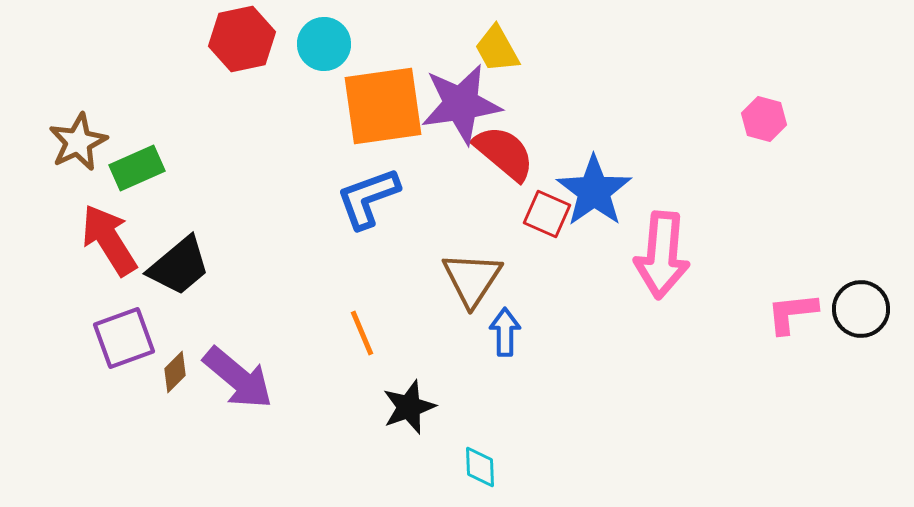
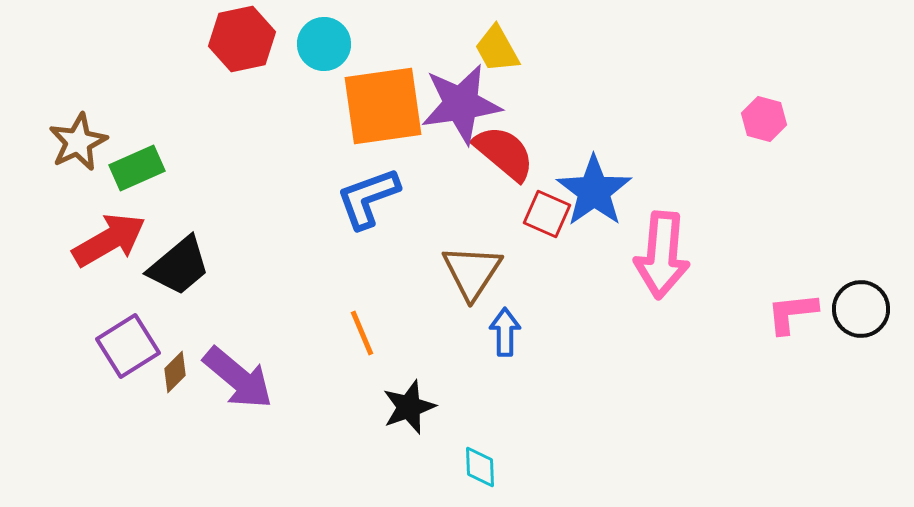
red arrow: rotated 92 degrees clockwise
brown triangle: moved 7 px up
purple square: moved 4 px right, 8 px down; rotated 12 degrees counterclockwise
